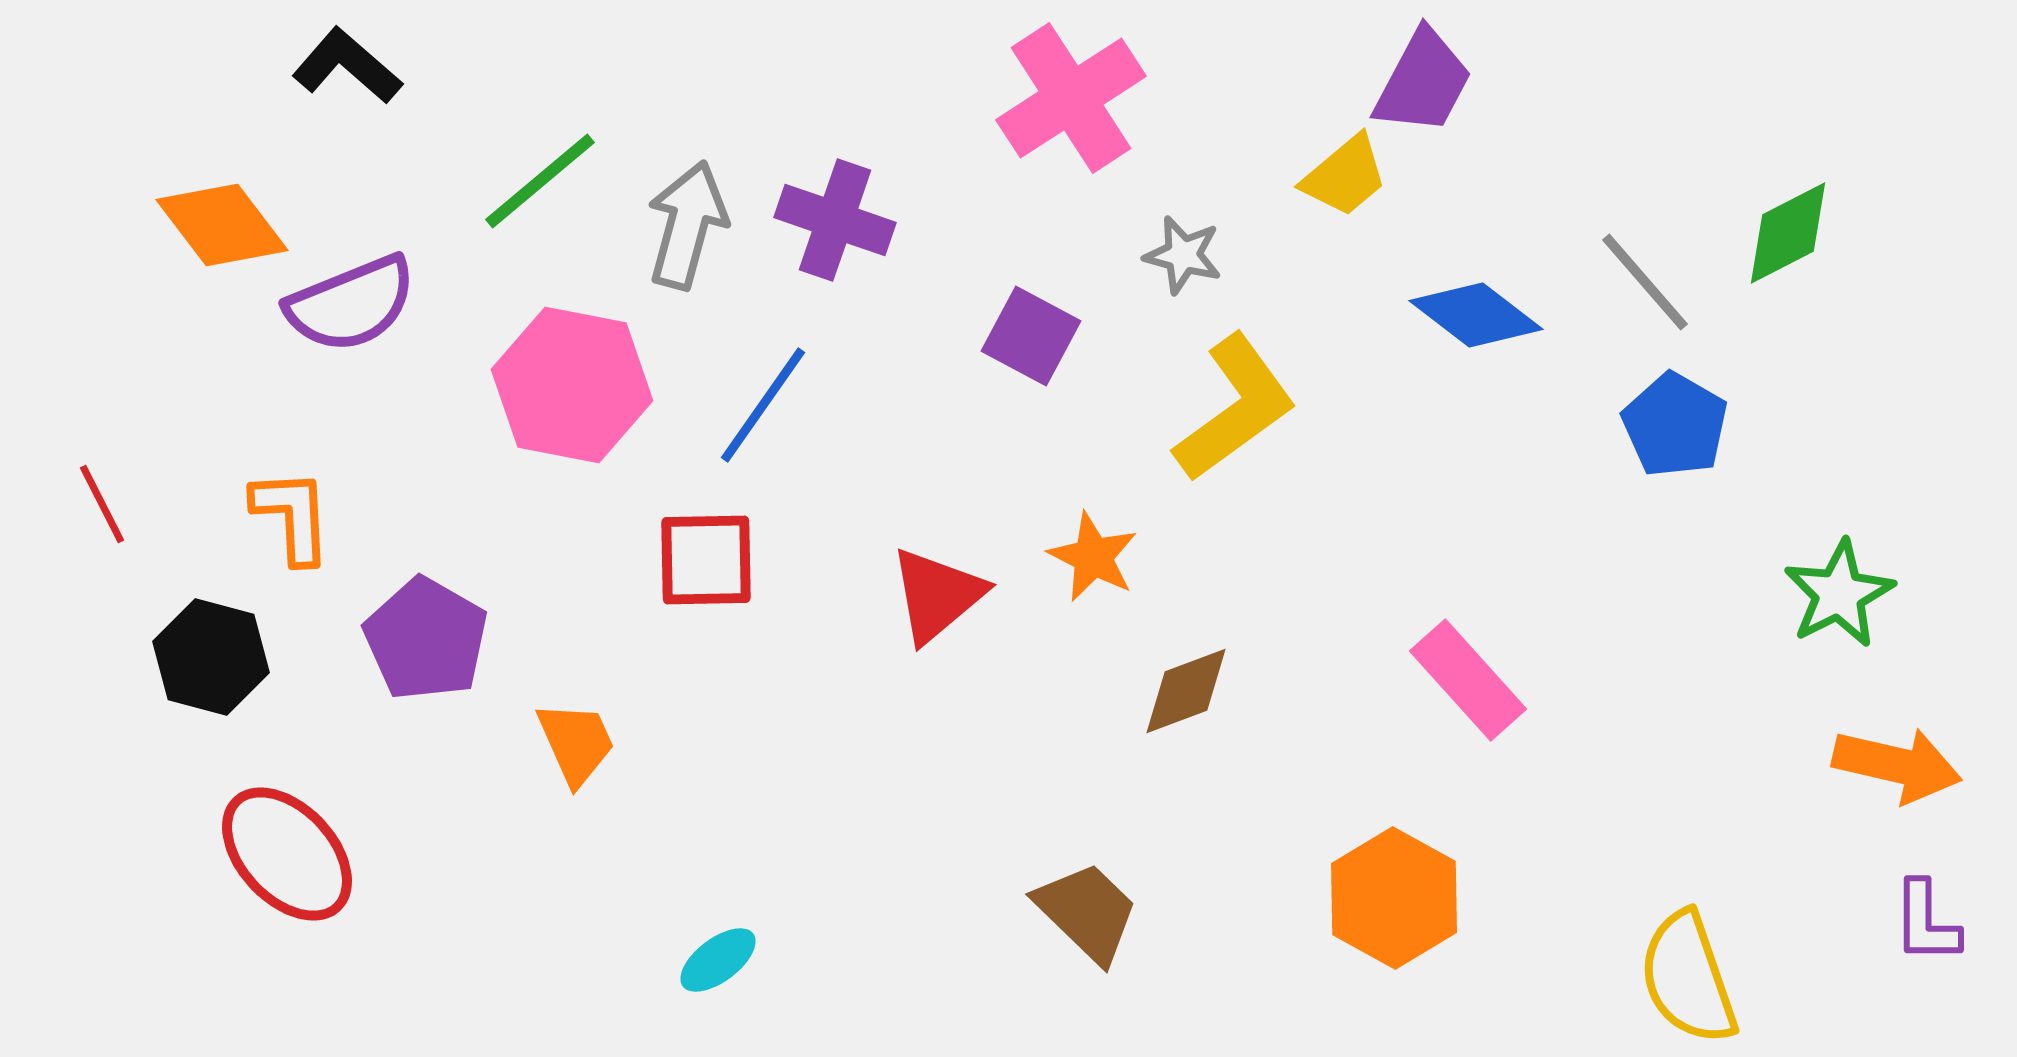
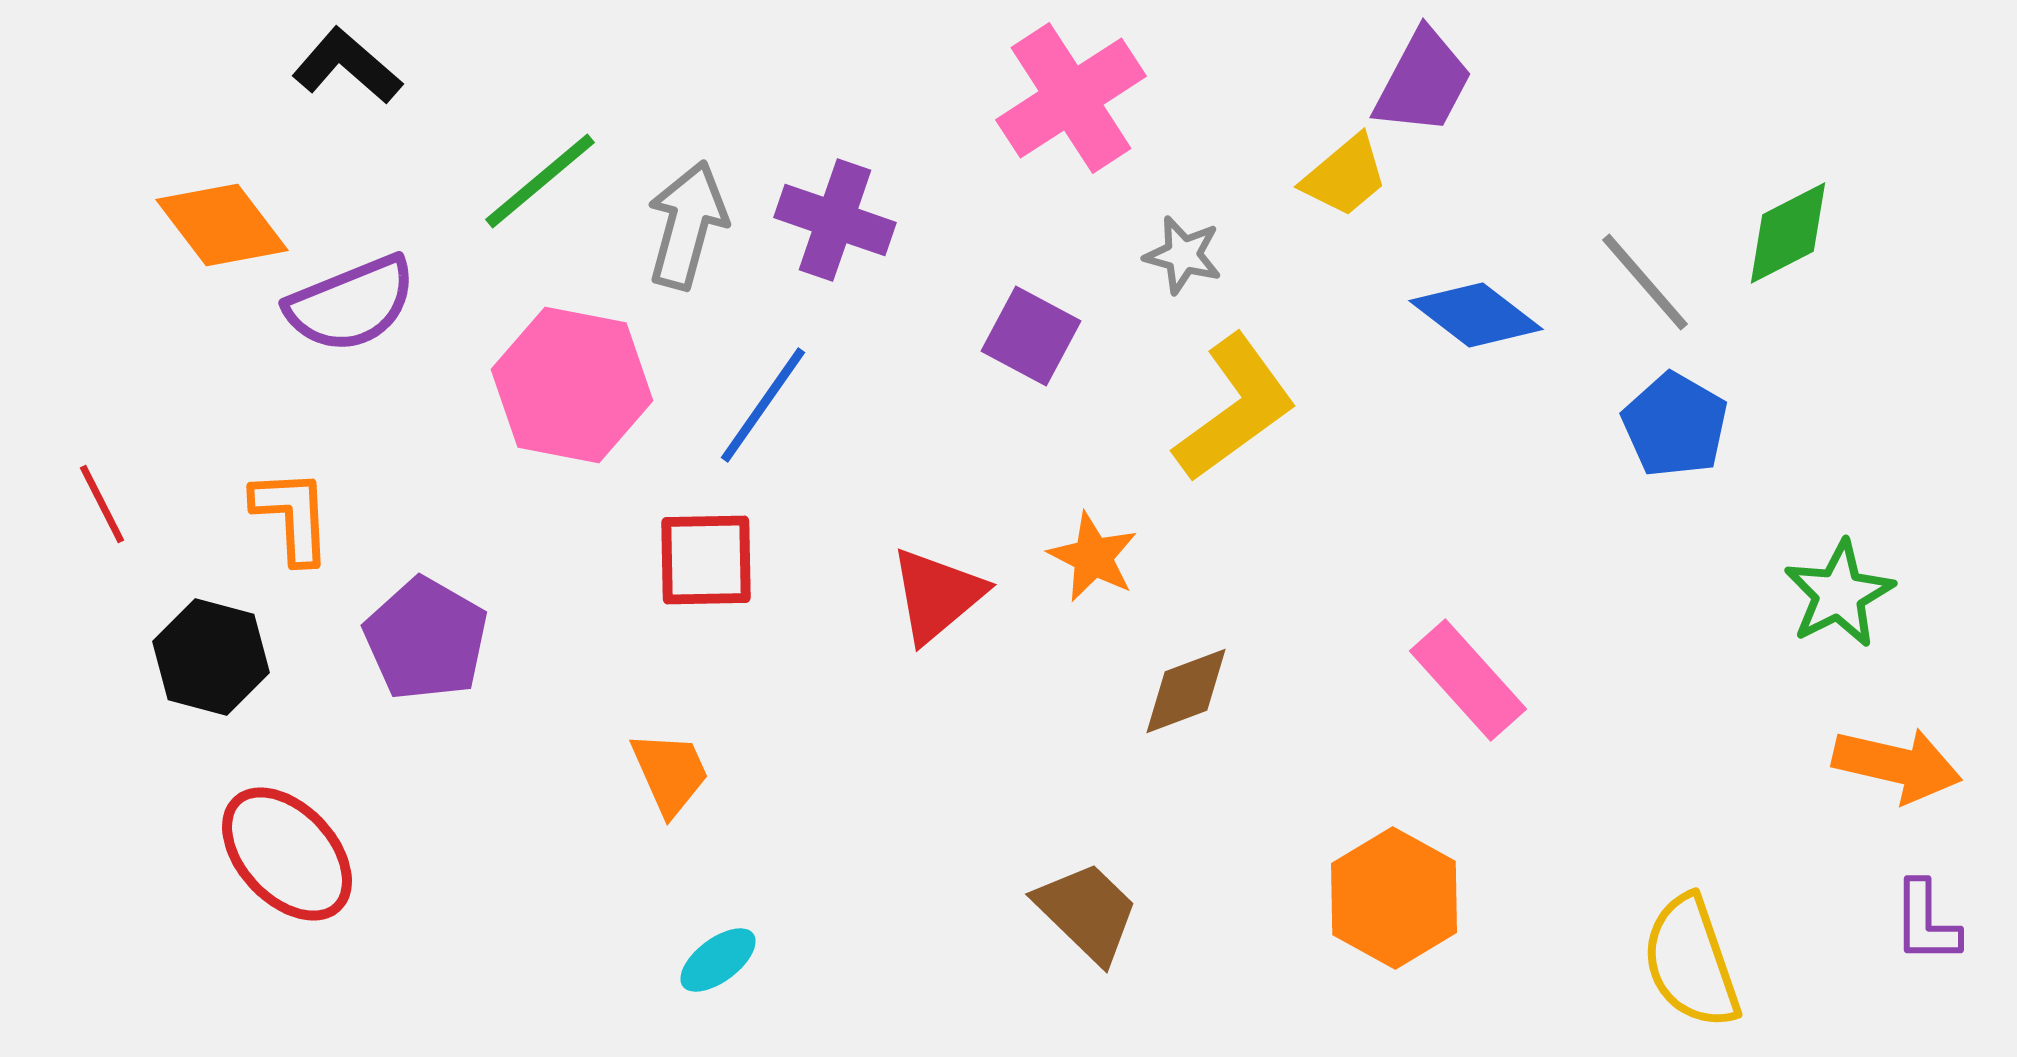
orange trapezoid: moved 94 px right, 30 px down
yellow semicircle: moved 3 px right, 16 px up
